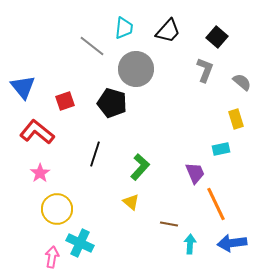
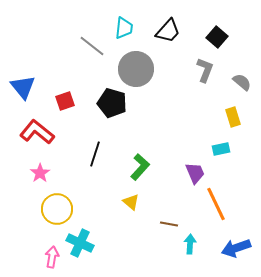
yellow rectangle: moved 3 px left, 2 px up
blue arrow: moved 4 px right, 5 px down; rotated 12 degrees counterclockwise
